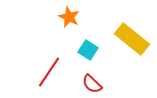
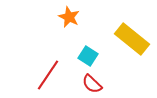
cyan square: moved 6 px down
red line: moved 1 px left, 3 px down
